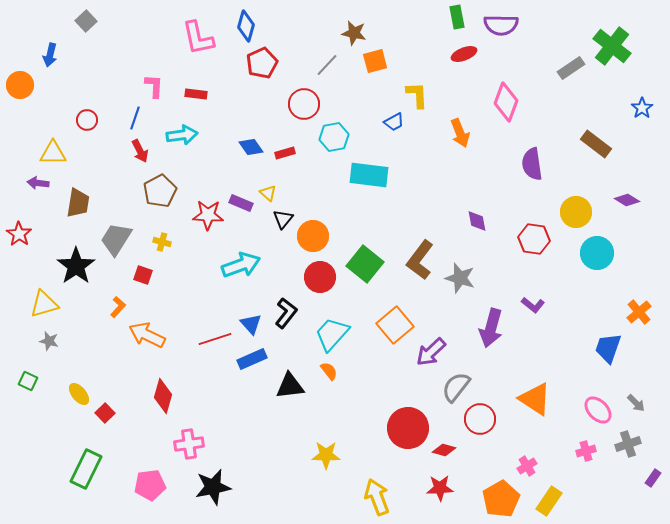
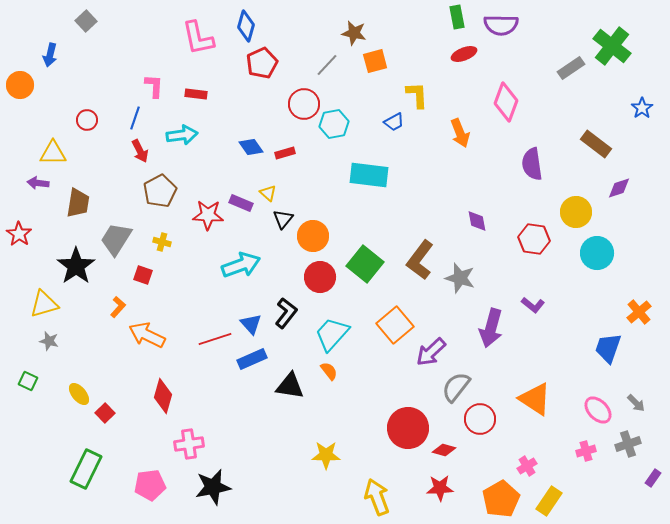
cyan hexagon at (334, 137): moved 13 px up
purple diamond at (627, 200): moved 8 px left, 12 px up; rotated 50 degrees counterclockwise
black triangle at (290, 386): rotated 16 degrees clockwise
